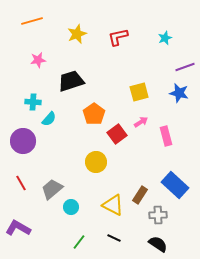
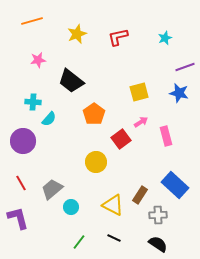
black trapezoid: rotated 124 degrees counterclockwise
red square: moved 4 px right, 5 px down
purple L-shape: moved 10 px up; rotated 45 degrees clockwise
